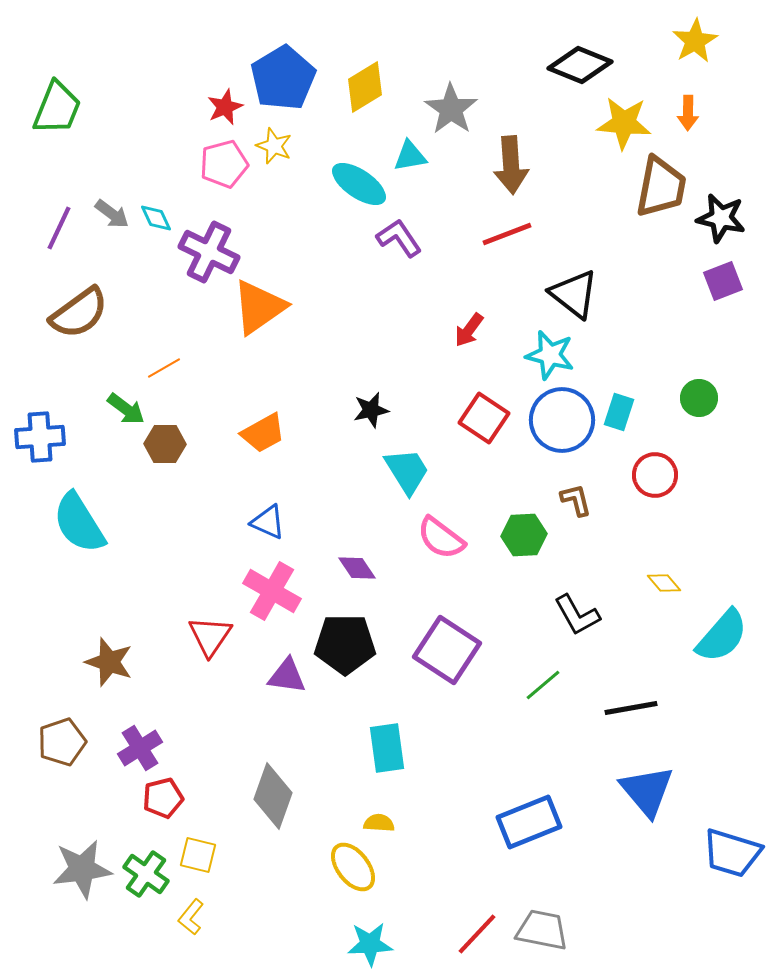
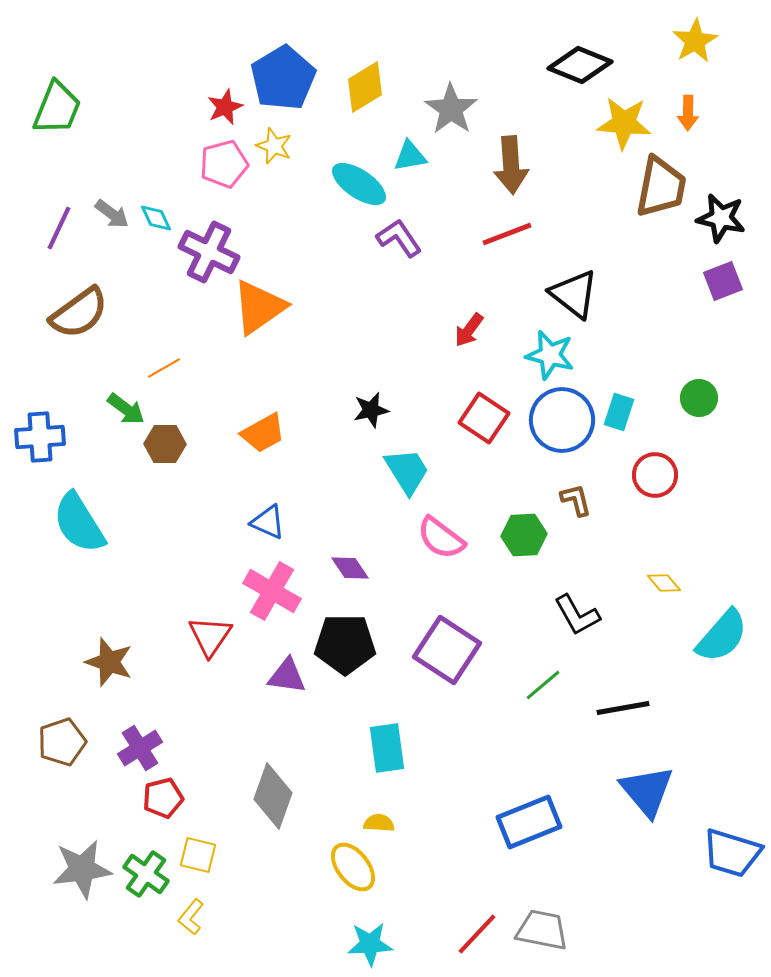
purple diamond at (357, 568): moved 7 px left
black line at (631, 708): moved 8 px left
